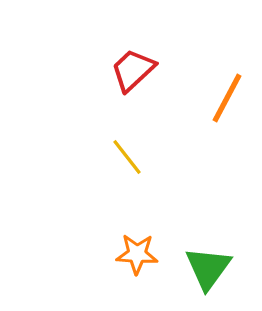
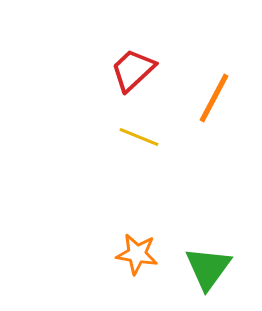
orange line: moved 13 px left
yellow line: moved 12 px right, 20 px up; rotated 30 degrees counterclockwise
orange star: rotated 6 degrees clockwise
